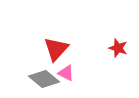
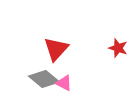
pink triangle: moved 2 px left, 10 px down
